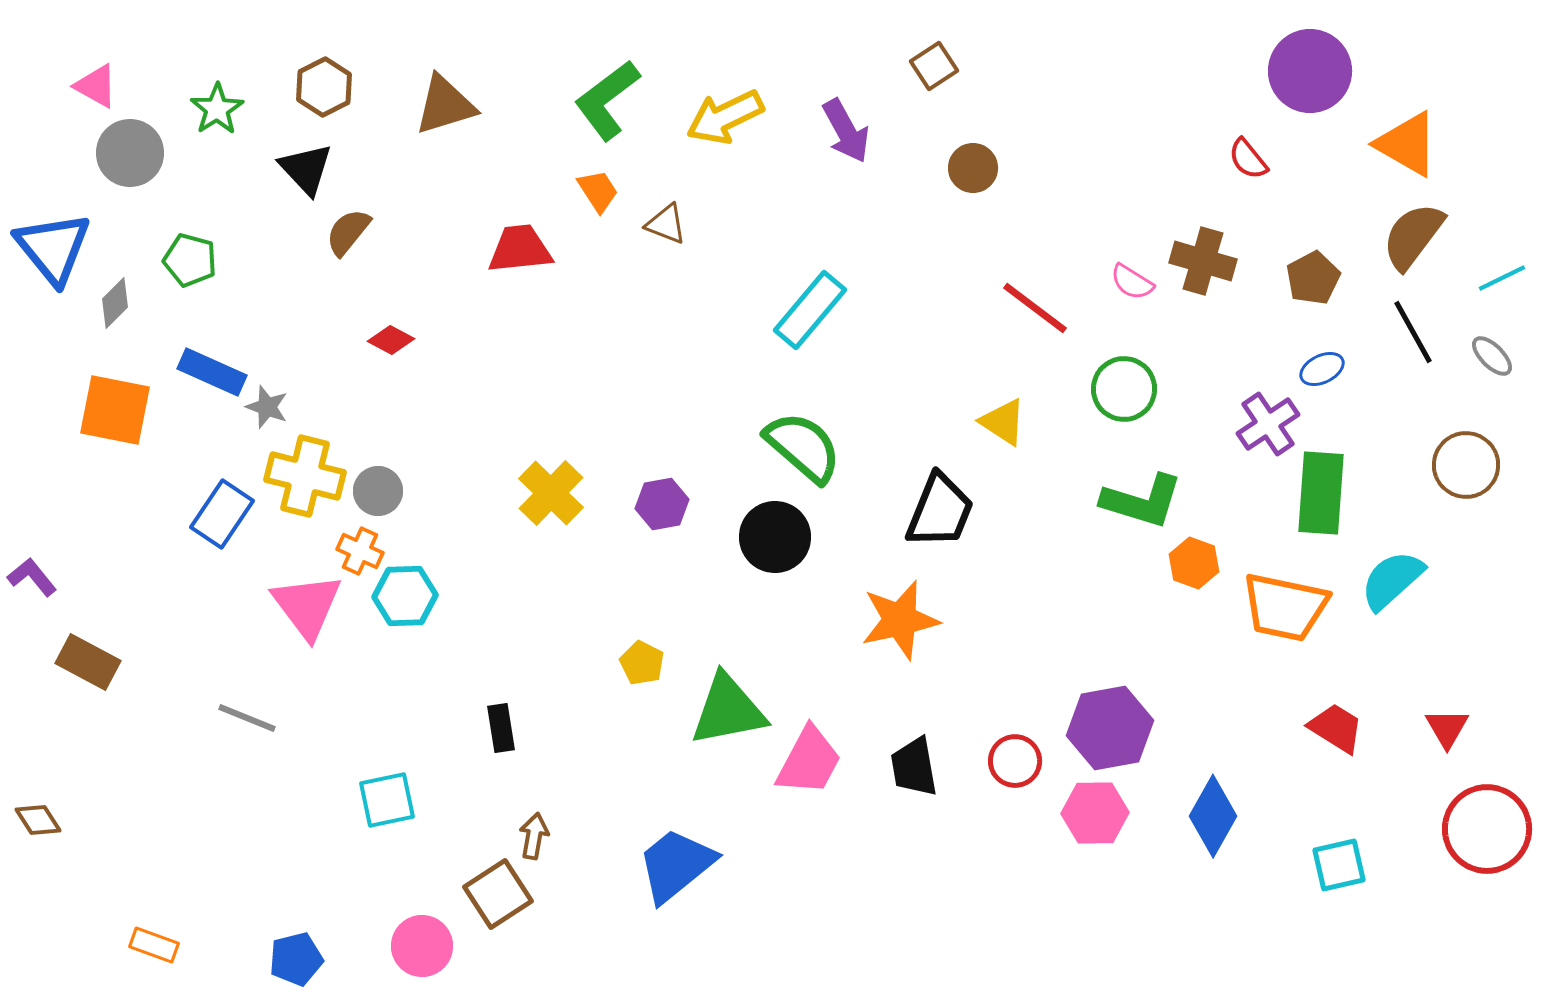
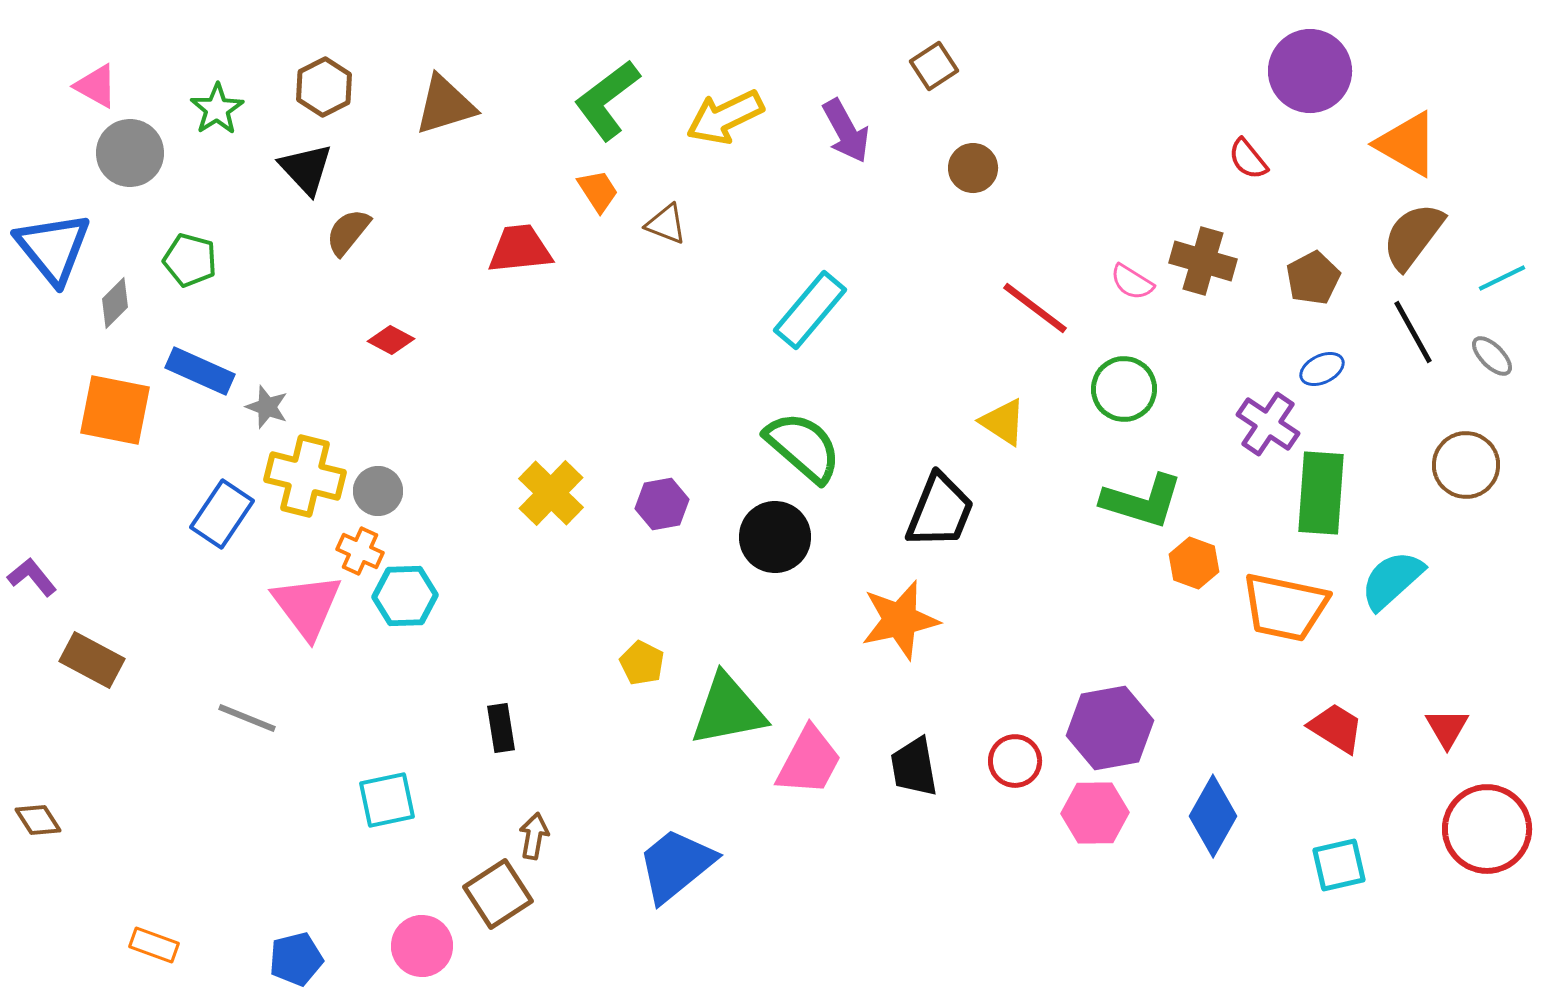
blue rectangle at (212, 372): moved 12 px left, 1 px up
purple cross at (1268, 424): rotated 22 degrees counterclockwise
brown rectangle at (88, 662): moved 4 px right, 2 px up
